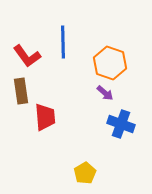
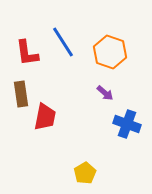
blue line: rotated 32 degrees counterclockwise
red L-shape: moved 3 px up; rotated 28 degrees clockwise
orange hexagon: moved 11 px up
brown rectangle: moved 3 px down
red trapezoid: rotated 16 degrees clockwise
blue cross: moved 6 px right
